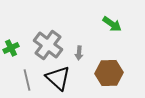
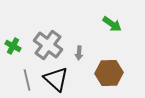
green cross: moved 2 px right, 2 px up; rotated 35 degrees counterclockwise
black triangle: moved 2 px left, 1 px down
